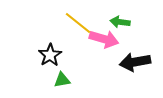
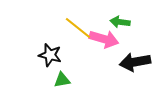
yellow line: moved 5 px down
black star: rotated 25 degrees counterclockwise
